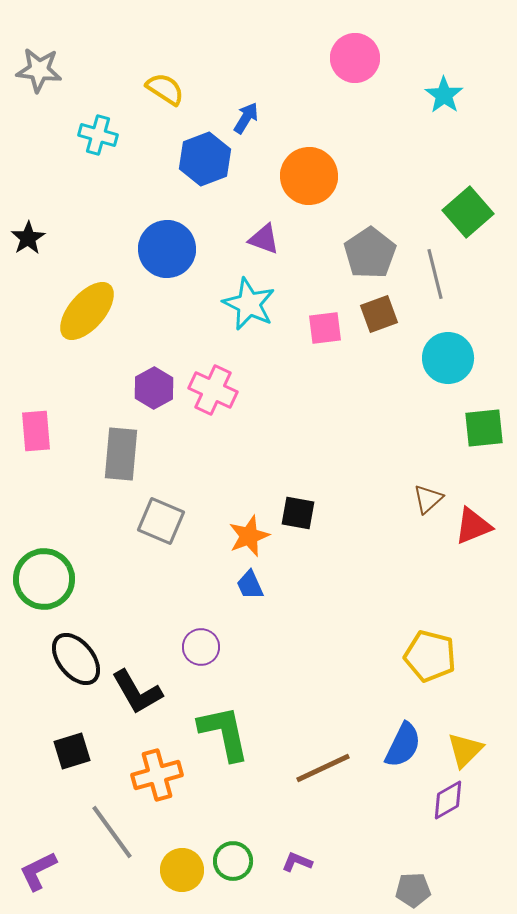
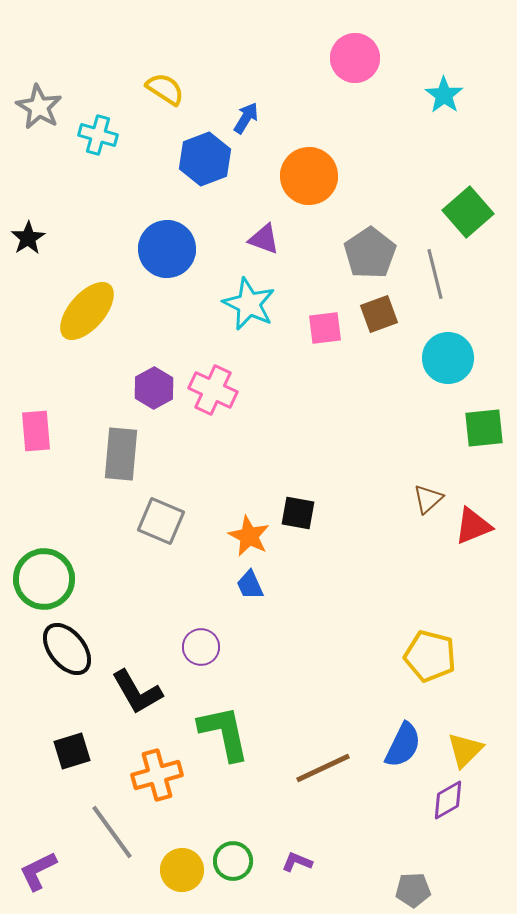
gray star at (39, 70): moved 37 px down; rotated 24 degrees clockwise
orange star at (249, 536): rotated 24 degrees counterclockwise
black ellipse at (76, 659): moved 9 px left, 10 px up
